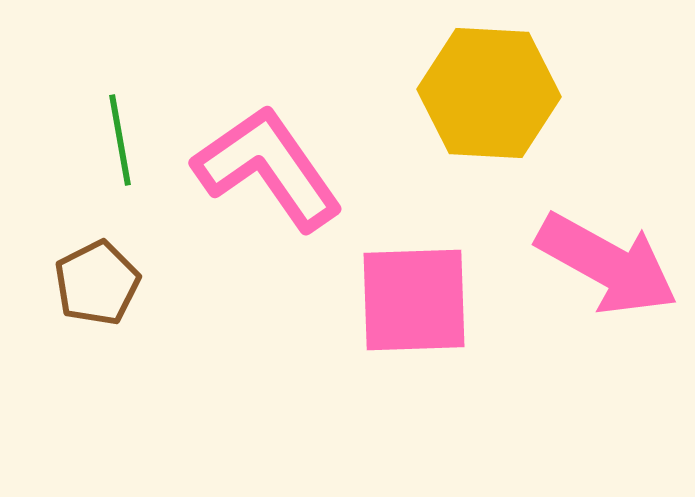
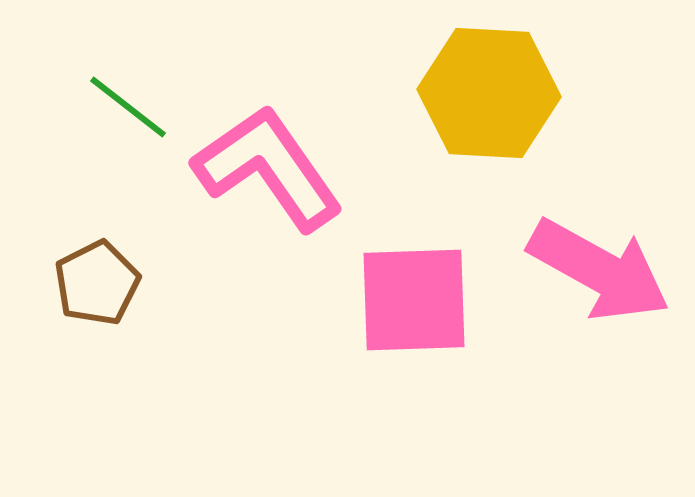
green line: moved 8 px right, 33 px up; rotated 42 degrees counterclockwise
pink arrow: moved 8 px left, 6 px down
